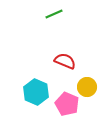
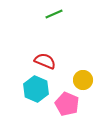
red semicircle: moved 20 px left
yellow circle: moved 4 px left, 7 px up
cyan hexagon: moved 3 px up
